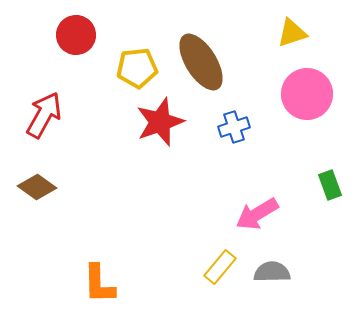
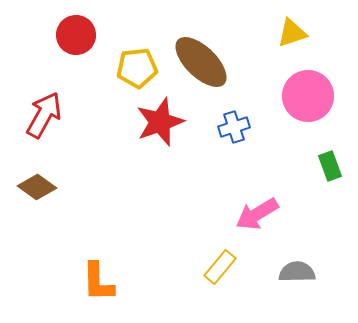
brown ellipse: rotated 14 degrees counterclockwise
pink circle: moved 1 px right, 2 px down
green rectangle: moved 19 px up
gray semicircle: moved 25 px right
orange L-shape: moved 1 px left, 2 px up
